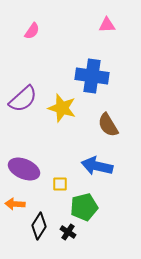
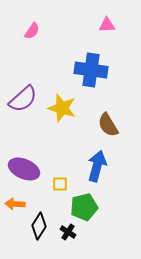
blue cross: moved 1 px left, 6 px up
blue arrow: rotated 92 degrees clockwise
